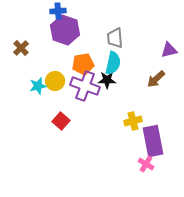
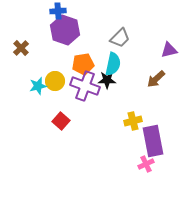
gray trapezoid: moved 5 px right; rotated 130 degrees counterclockwise
cyan semicircle: moved 1 px down
pink cross: rotated 35 degrees clockwise
